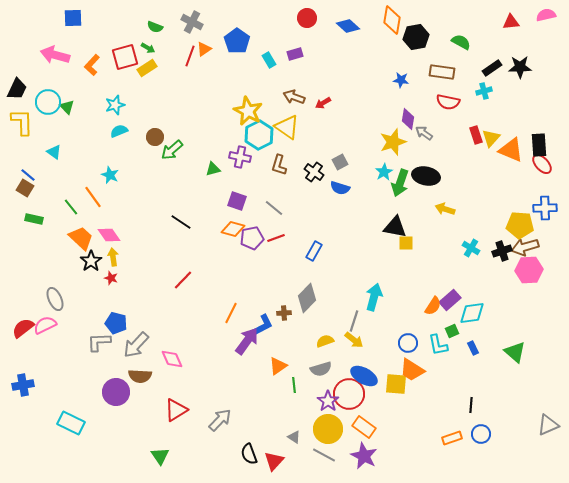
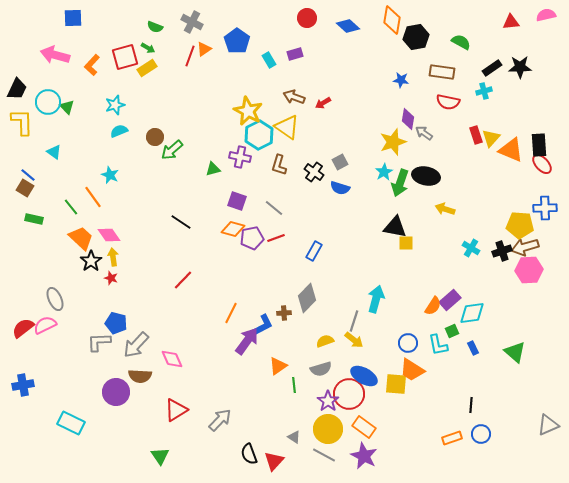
cyan arrow at (374, 297): moved 2 px right, 2 px down
